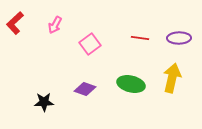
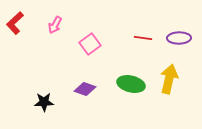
red line: moved 3 px right
yellow arrow: moved 3 px left, 1 px down
